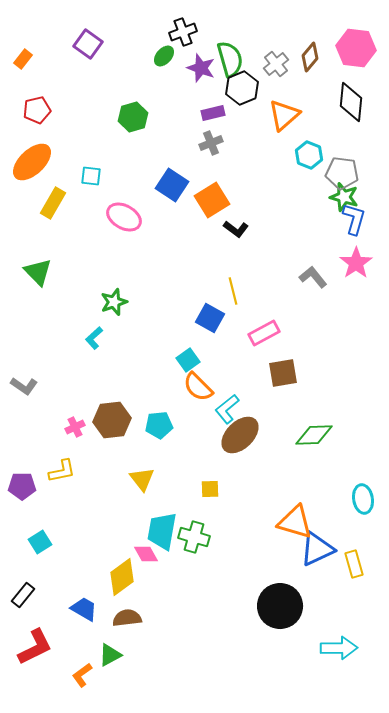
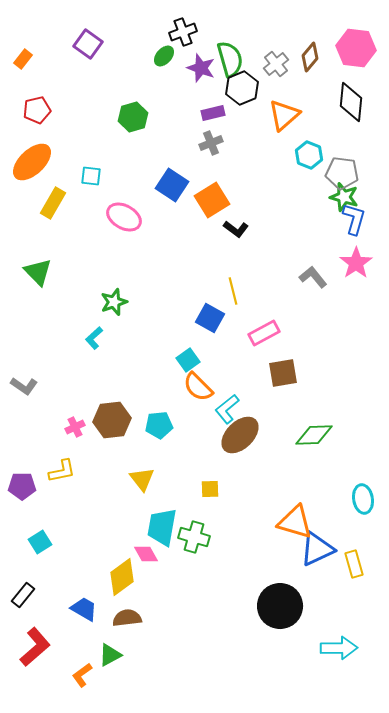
cyan trapezoid at (162, 531): moved 4 px up
red L-shape at (35, 647): rotated 15 degrees counterclockwise
